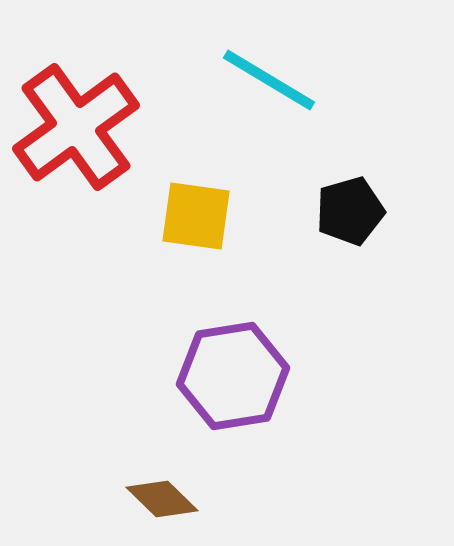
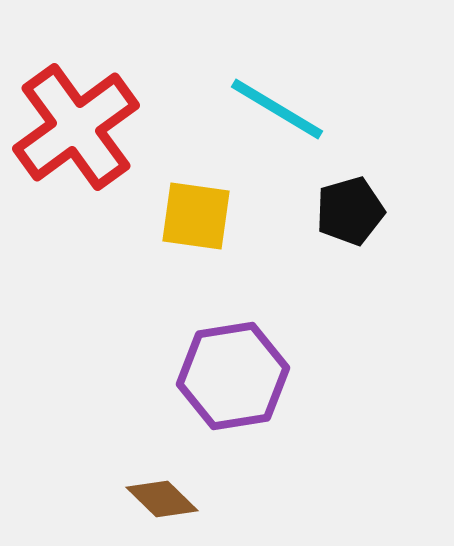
cyan line: moved 8 px right, 29 px down
